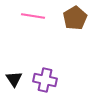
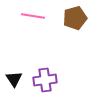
brown pentagon: rotated 15 degrees clockwise
purple cross: rotated 20 degrees counterclockwise
